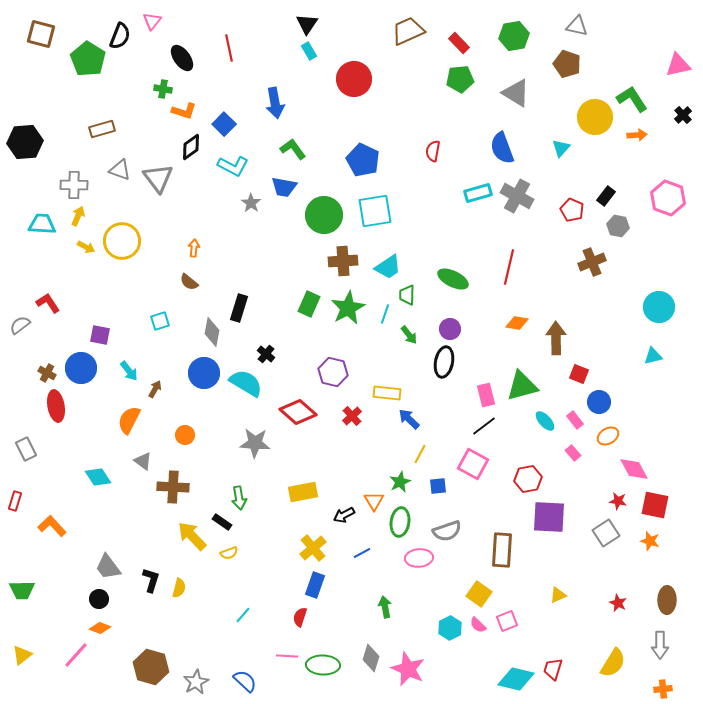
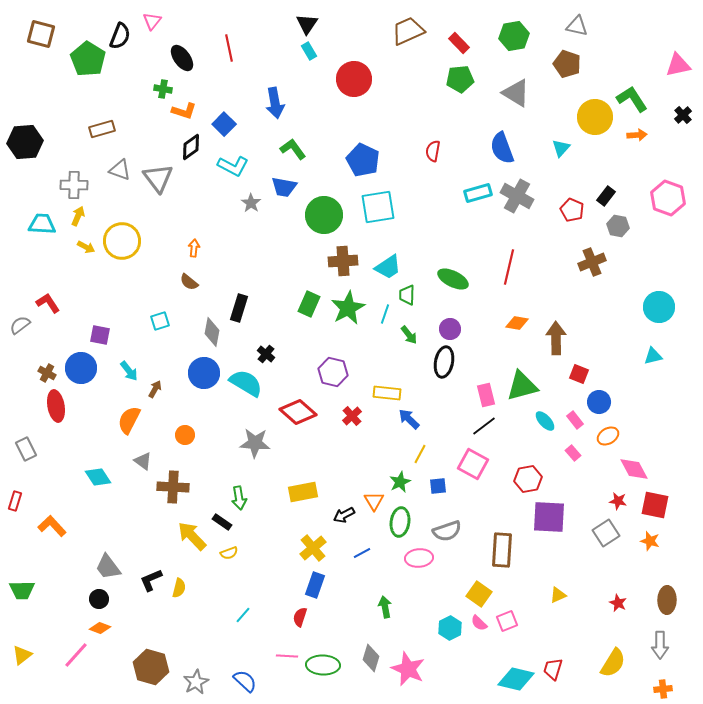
cyan square at (375, 211): moved 3 px right, 4 px up
black L-shape at (151, 580): rotated 130 degrees counterclockwise
pink semicircle at (478, 625): moved 1 px right, 2 px up
